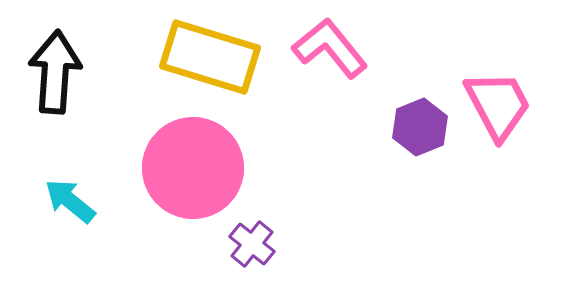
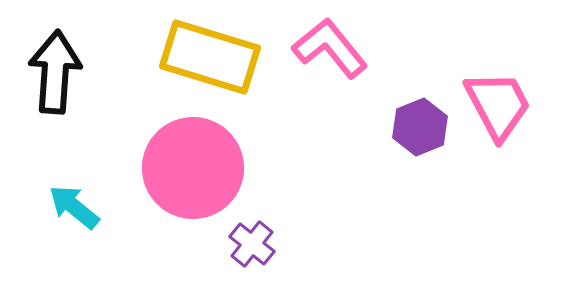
cyan arrow: moved 4 px right, 6 px down
